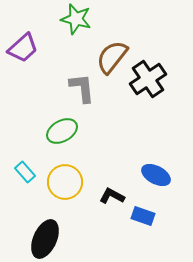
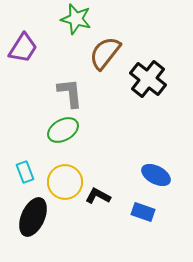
purple trapezoid: rotated 16 degrees counterclockwise
brown semicircle: moved 7 px left, 4 px up
black cross: rotated 18 degrees counterclockwise
gray L-shape: moved 12 px left, 5 px down
green ellipse: moved 1 px right, 1 px up
cyan rectangle: rotated 20 degrees clockwise
black L-shape: moved 14 px left
blue rectangle: moved 4 px up
black ellipse: moved 12 px left, 22 px up
